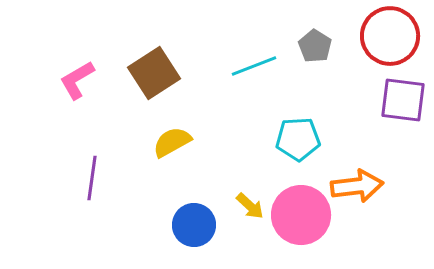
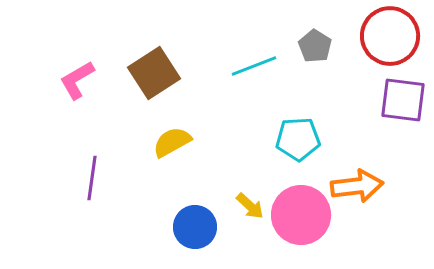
blue circle: moved 1 px right, 2 px down
